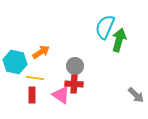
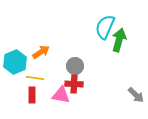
cyan hexagon: rotated 25 degrees clockwise
pink triangle: rotated 24 degrees counterclockwise
